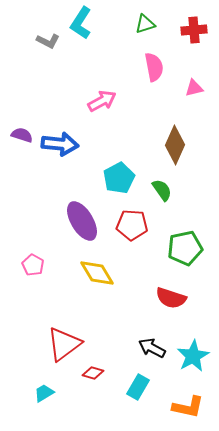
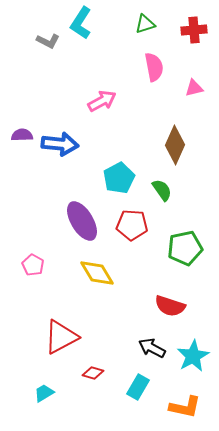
purple semicircle: rotated 20 degrees counterclockwise
red semicircle: moved 1 px left, 8 px down
red triangle: moved 3 px left, 7 px up; rotated 9 degrees clockwise
orange L-shape: moved 3 px left
